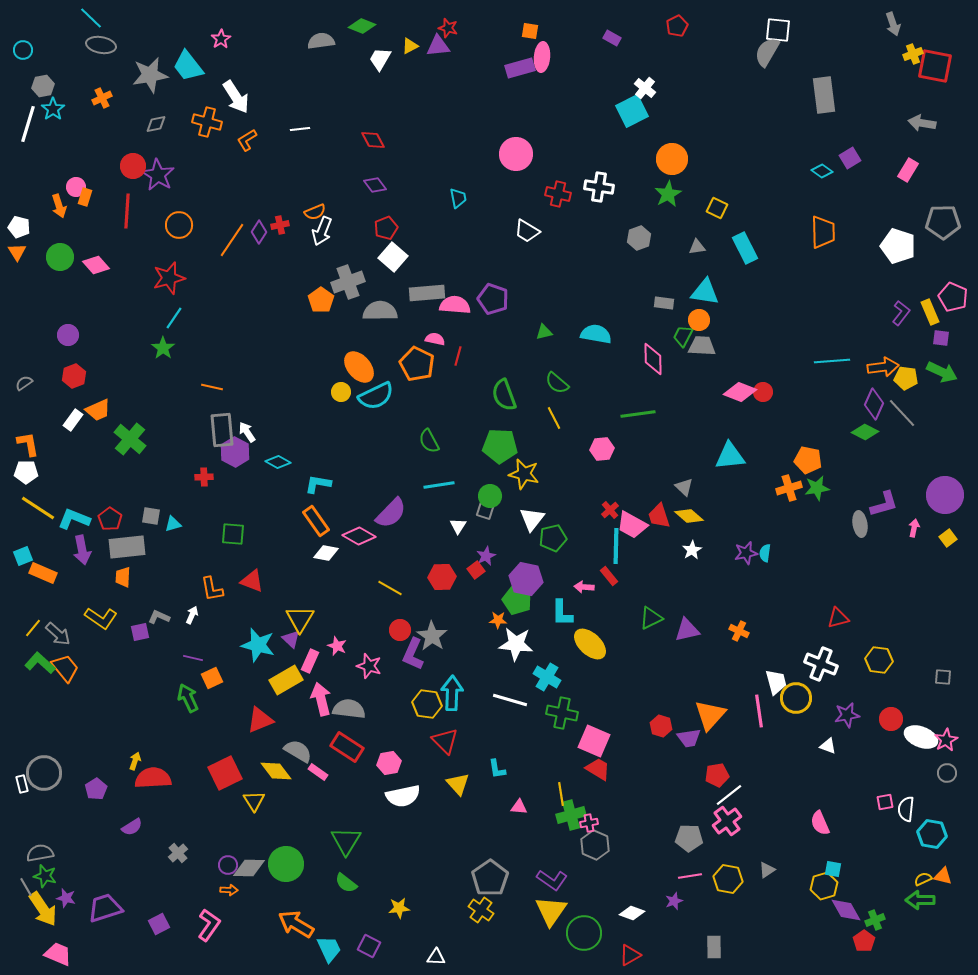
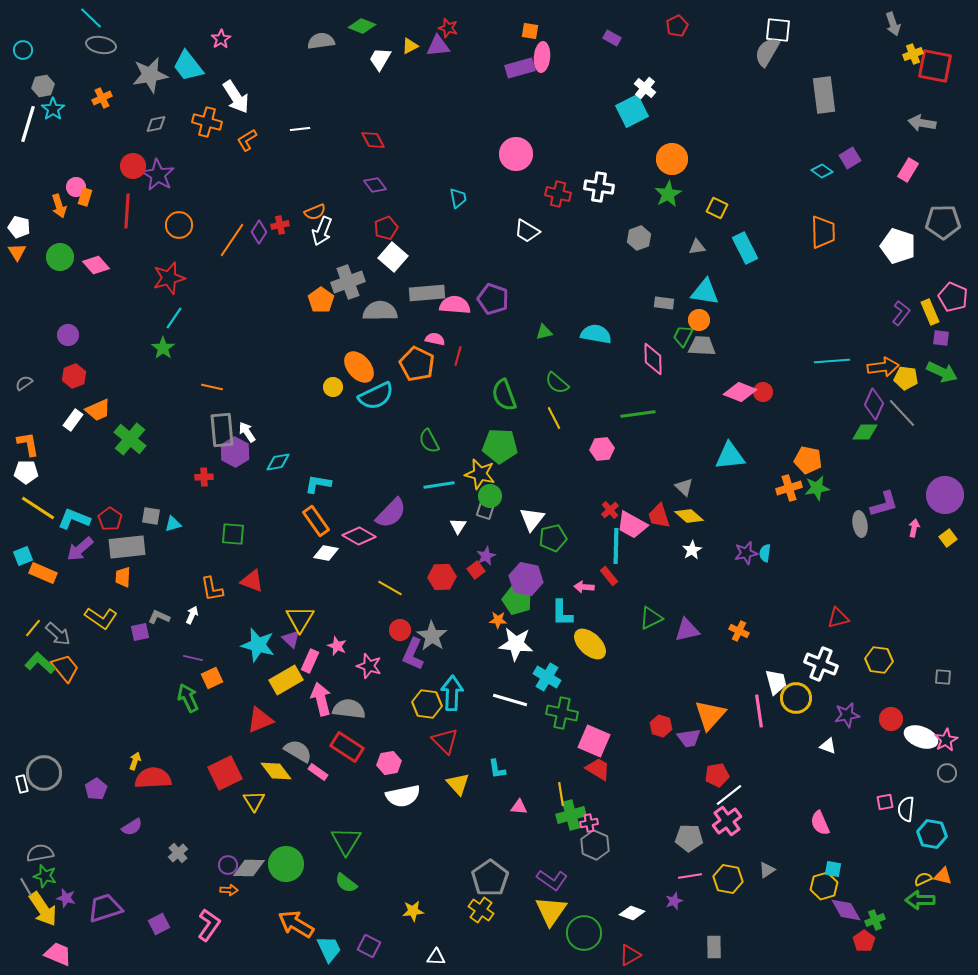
yellow circle at (341, 392): moved 8 px left, 5 px up
green diamond at (865, 432): rotated 28 degrees counterclockwise
cyan diamond at (278, 462): rotated 40 degrees counterclockwise
yellow star at (524, 474): moved 44 px left
purple arrow at (82, 550): moved 2 px left, 1 px up; rotated 60 degrees clockwise
yellow star at (399, 908): moved 14 px right, 3 px down
